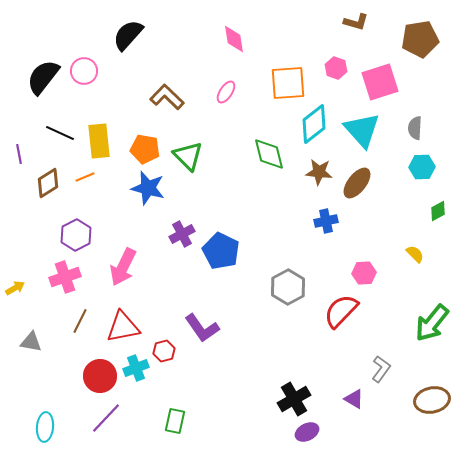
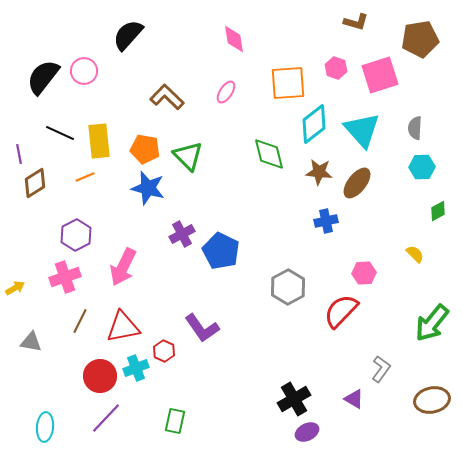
pink square at (380, 82): moved 7 px up
brown diamond at (48, 183): moved 13 px left
red hexagon at (164, 351): rotated 20 degrees counterclockwise
